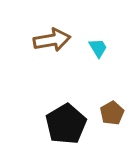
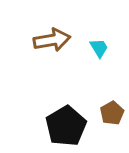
cyan trapezoid: moved 1 px right
black pentagon: moved 2 px down
